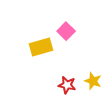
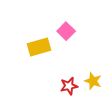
yellow rectangle: moved 2 px left
red star: moved 2 px right, 1 px down; rotated 24 degrees counterclockwise
